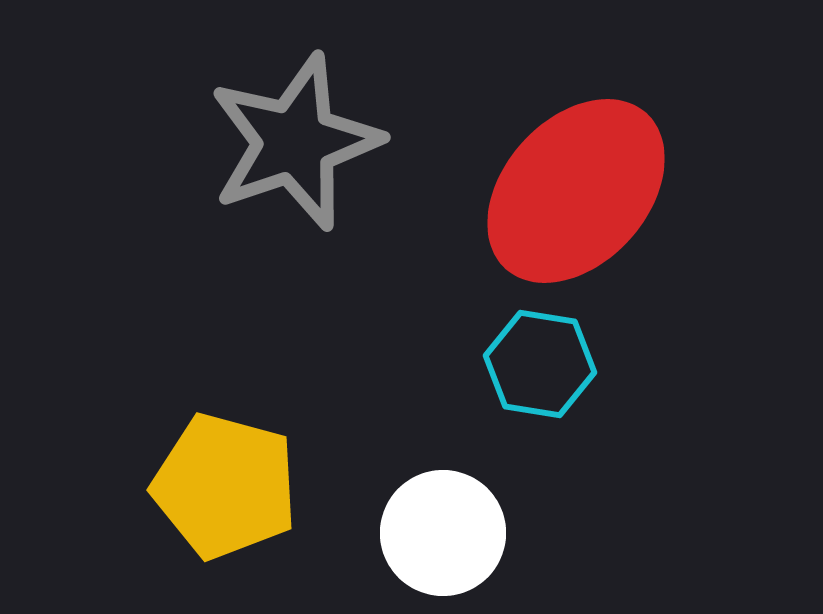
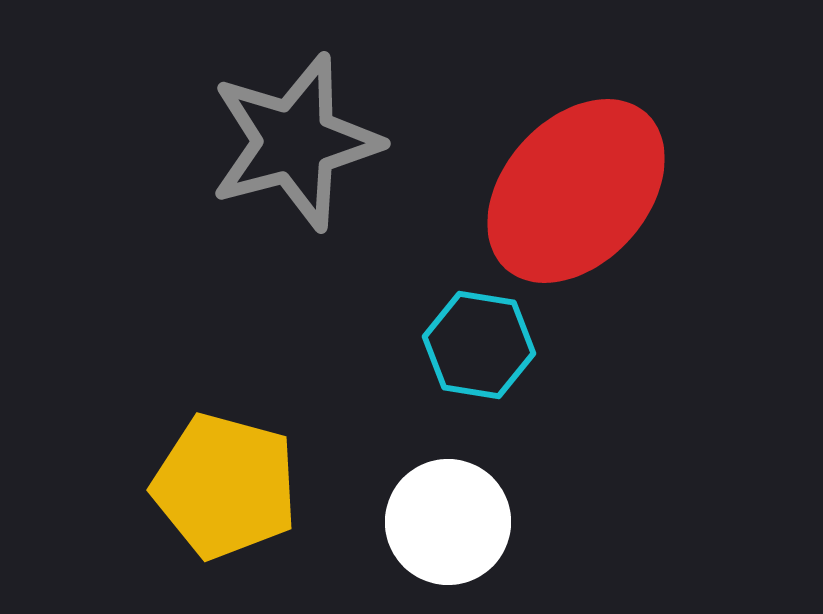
gray star: rotated 4 degrees clockwise
cyan hexagon: moved 61 px left, 19 px up
white circle: moved 5 px right, 11 px up
